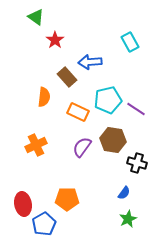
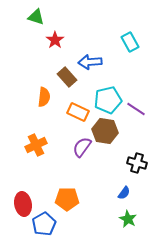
green triangle: rotated 18 degrees counterclockwise
brown hexagon: moved 8 px left, 9 px up
green star: rotated 18 degrees counterclockwise
